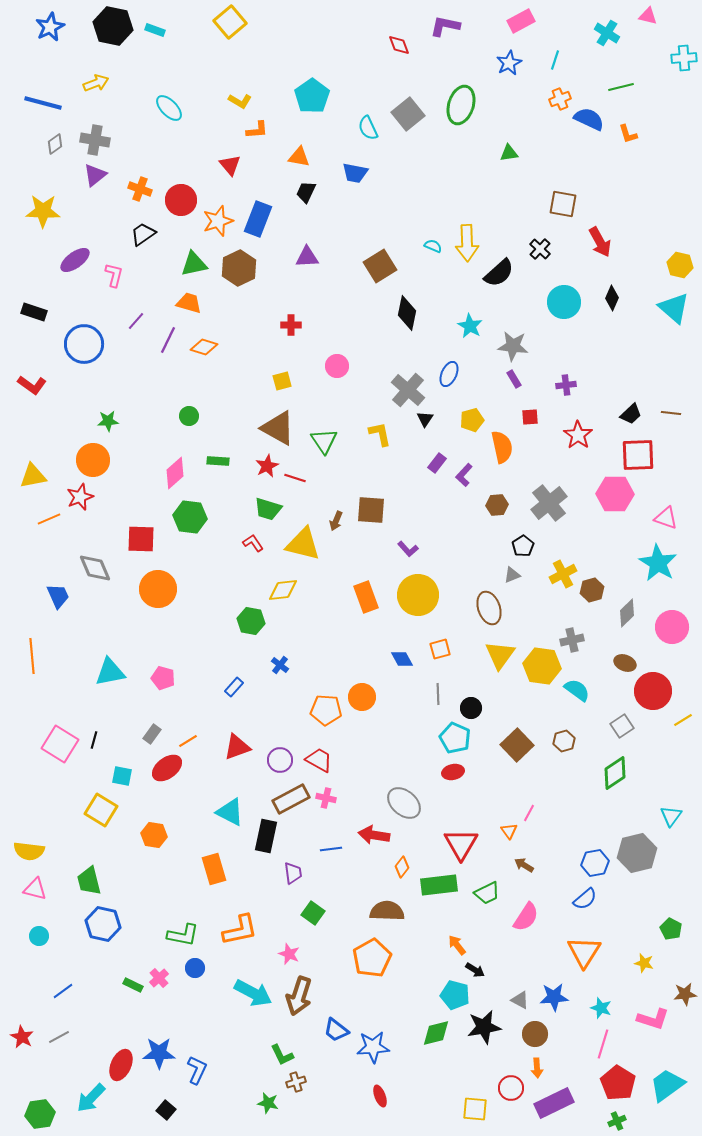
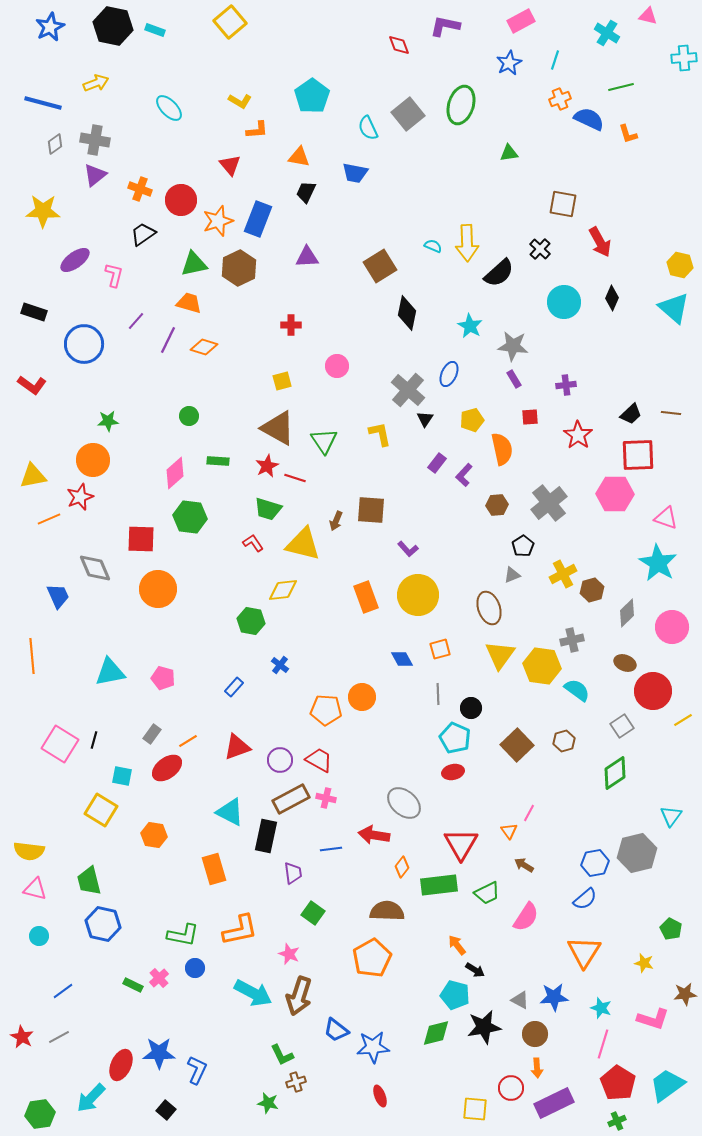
orange semicircle at (502, 447): moved 2 px down
